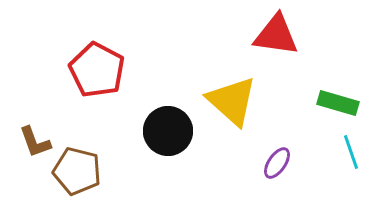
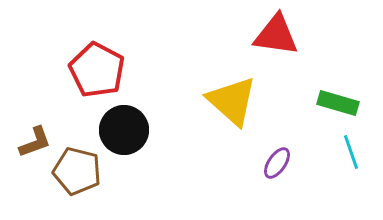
black circle: moved 44 px left, 1 px up
brown L-shape: rotated 90 degrees counterclockwise
